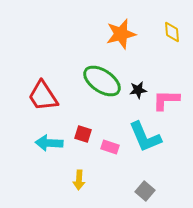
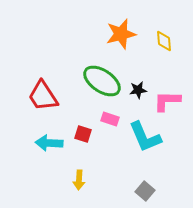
yellow diamond: moved 8 px left, 9 px down
pink L-shape: moved 1 px right, 1 px down
pink rectangle: moved 28 px up
